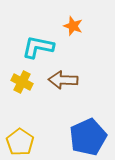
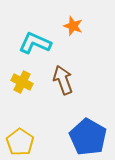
cyan L-shape: moved 3 px left, 4 px up; rotated 12 degrees clockwise
brown arrow: rotated 68 degrees clockwise
blue pentagon: rotated 18 degrees counterclockwise
